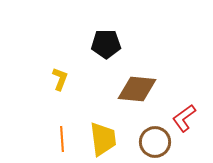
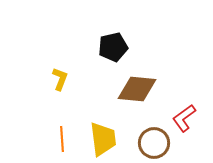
black pentagon: moved 7 px right, 3 px down; rotated 12 degrees counterclockwise
brown circle: moved 1 px left, 1 px down
